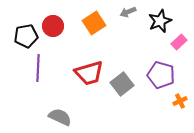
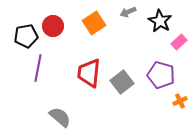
black star: rotated 20 degrees counterclockwise
purple line: rotated 8 degrees clockwise
red trapezoid: rotated 112 degrees clockwise
gray square: moved 2 px up
gray semicircle: rotated 15 degrees clockwise
